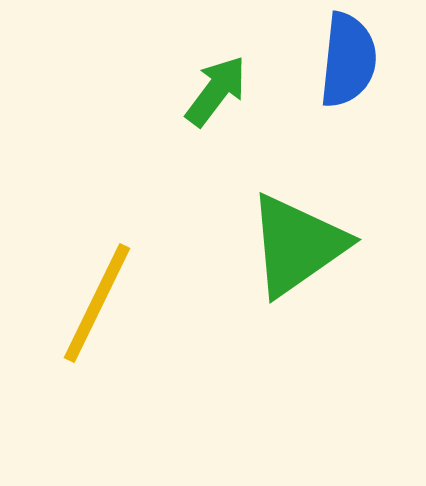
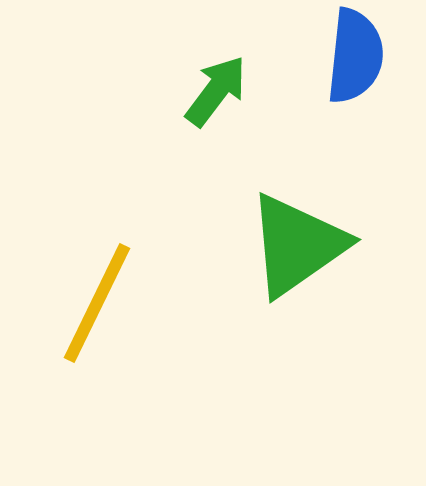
blue semicircle: moved 7 px right, 4 px up
